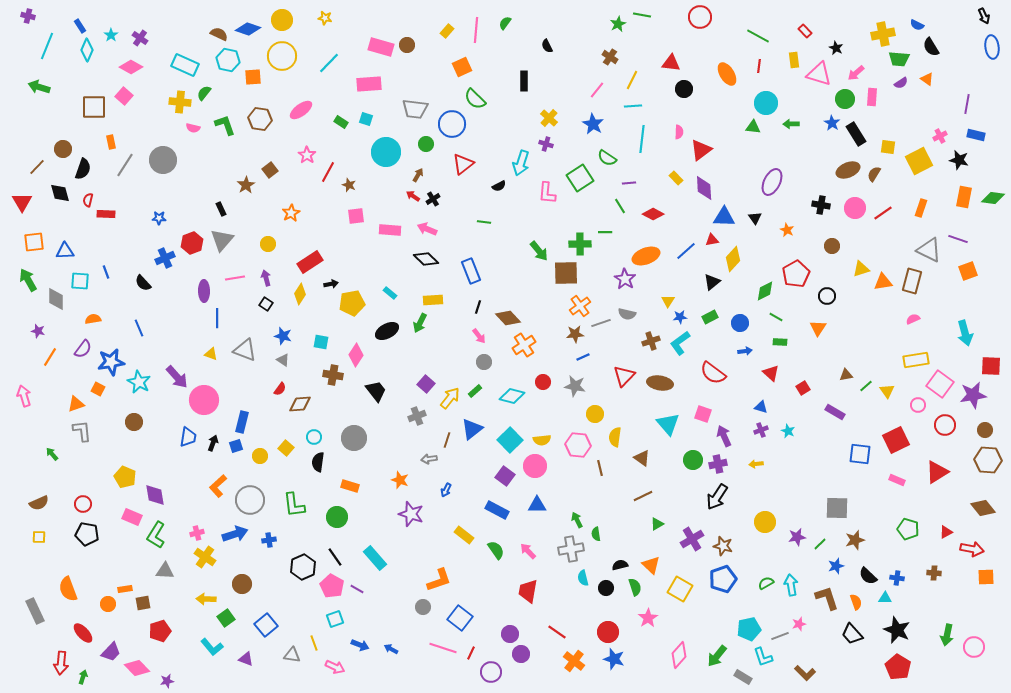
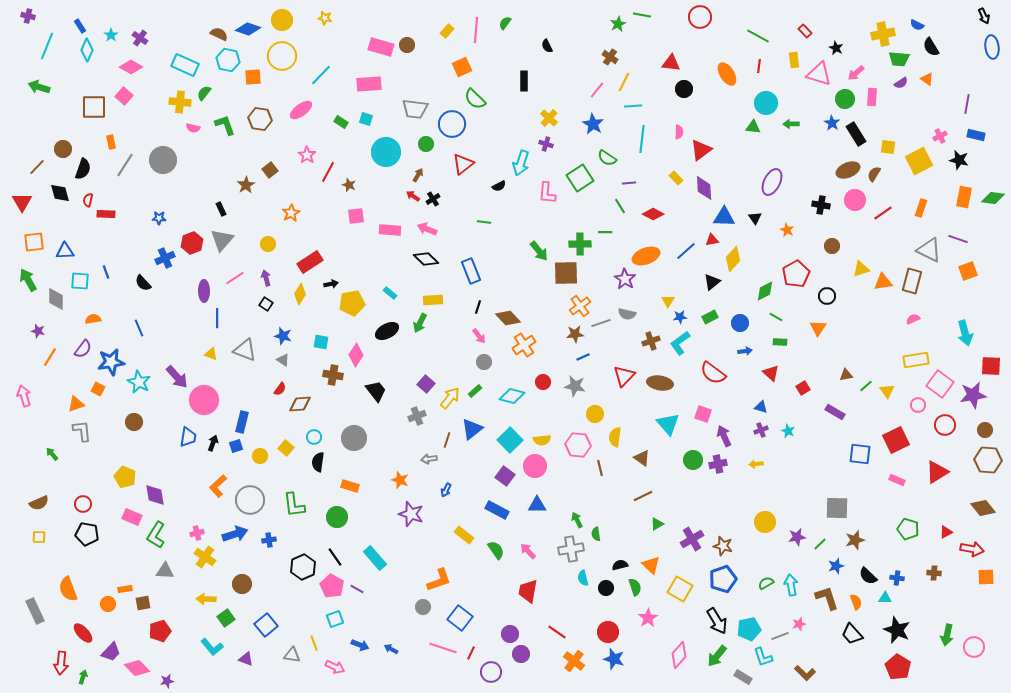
cyan line at (329, 63): moved 8 px left, 12 px down
yellow line at (632, 80): moved 8 px left, 2 px down
pink circle at (855, 208): moved 8 px up
pink line at (235, 278): rotated 24 degrees counterclockwise
black arrow at (717, 497): moved 124 px down; rotated 64 degrees counterclockwise
